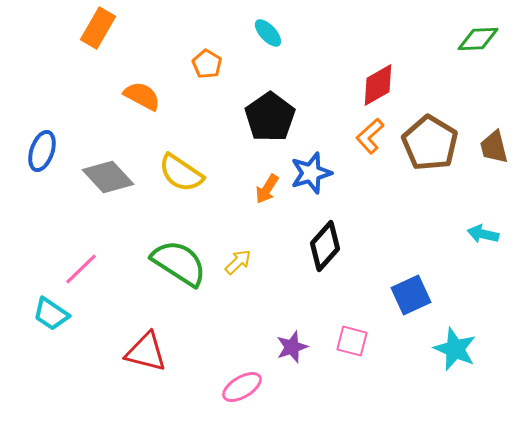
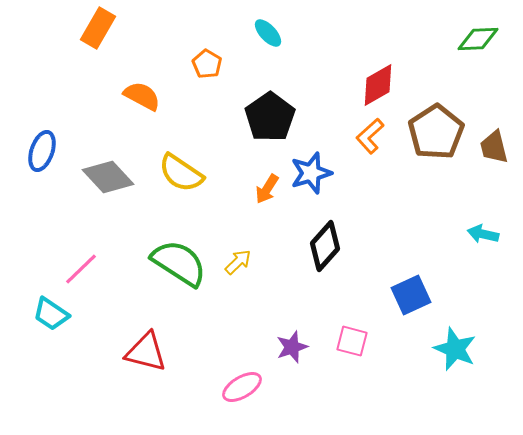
brown pentagon: moved 6 px right, 11 px up; rotated 8 degrees clockwise
